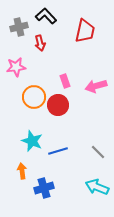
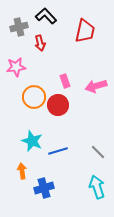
cyan arrow: rotated 50 degrees clockwise
